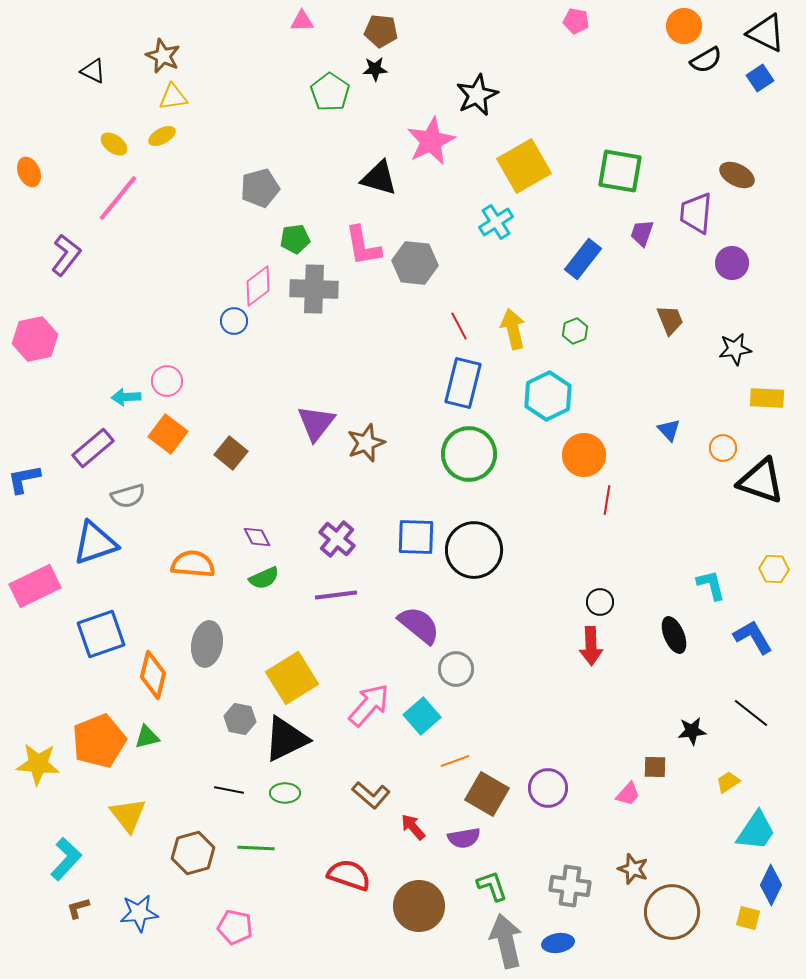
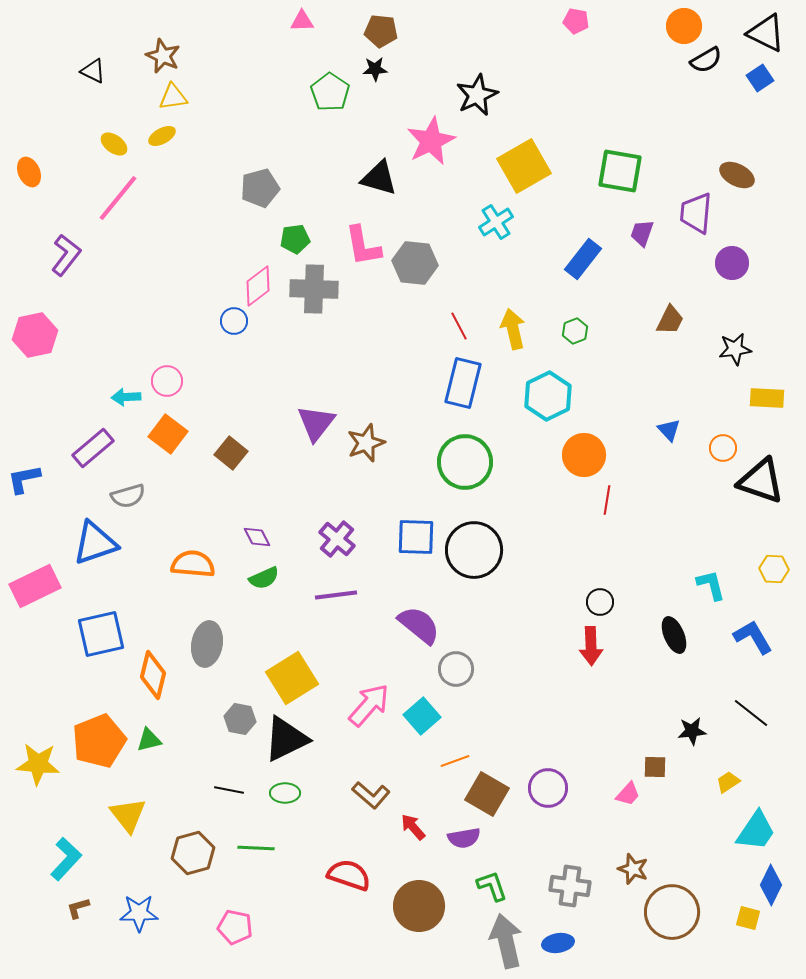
brown trapezoid at (670, 320): rotated 48 degrees clockwise
pink hexagon at (35, 339): moved 4 px up
green circle at (469, 454): moved 4 px left, 8 px down
blue square at (101, 634): rotated 6 degrees clockwise
green triangle at (147, 737): moved 2 px right, 3 px down
blue star at (139, 913): rotated 6 degrees clockwise
